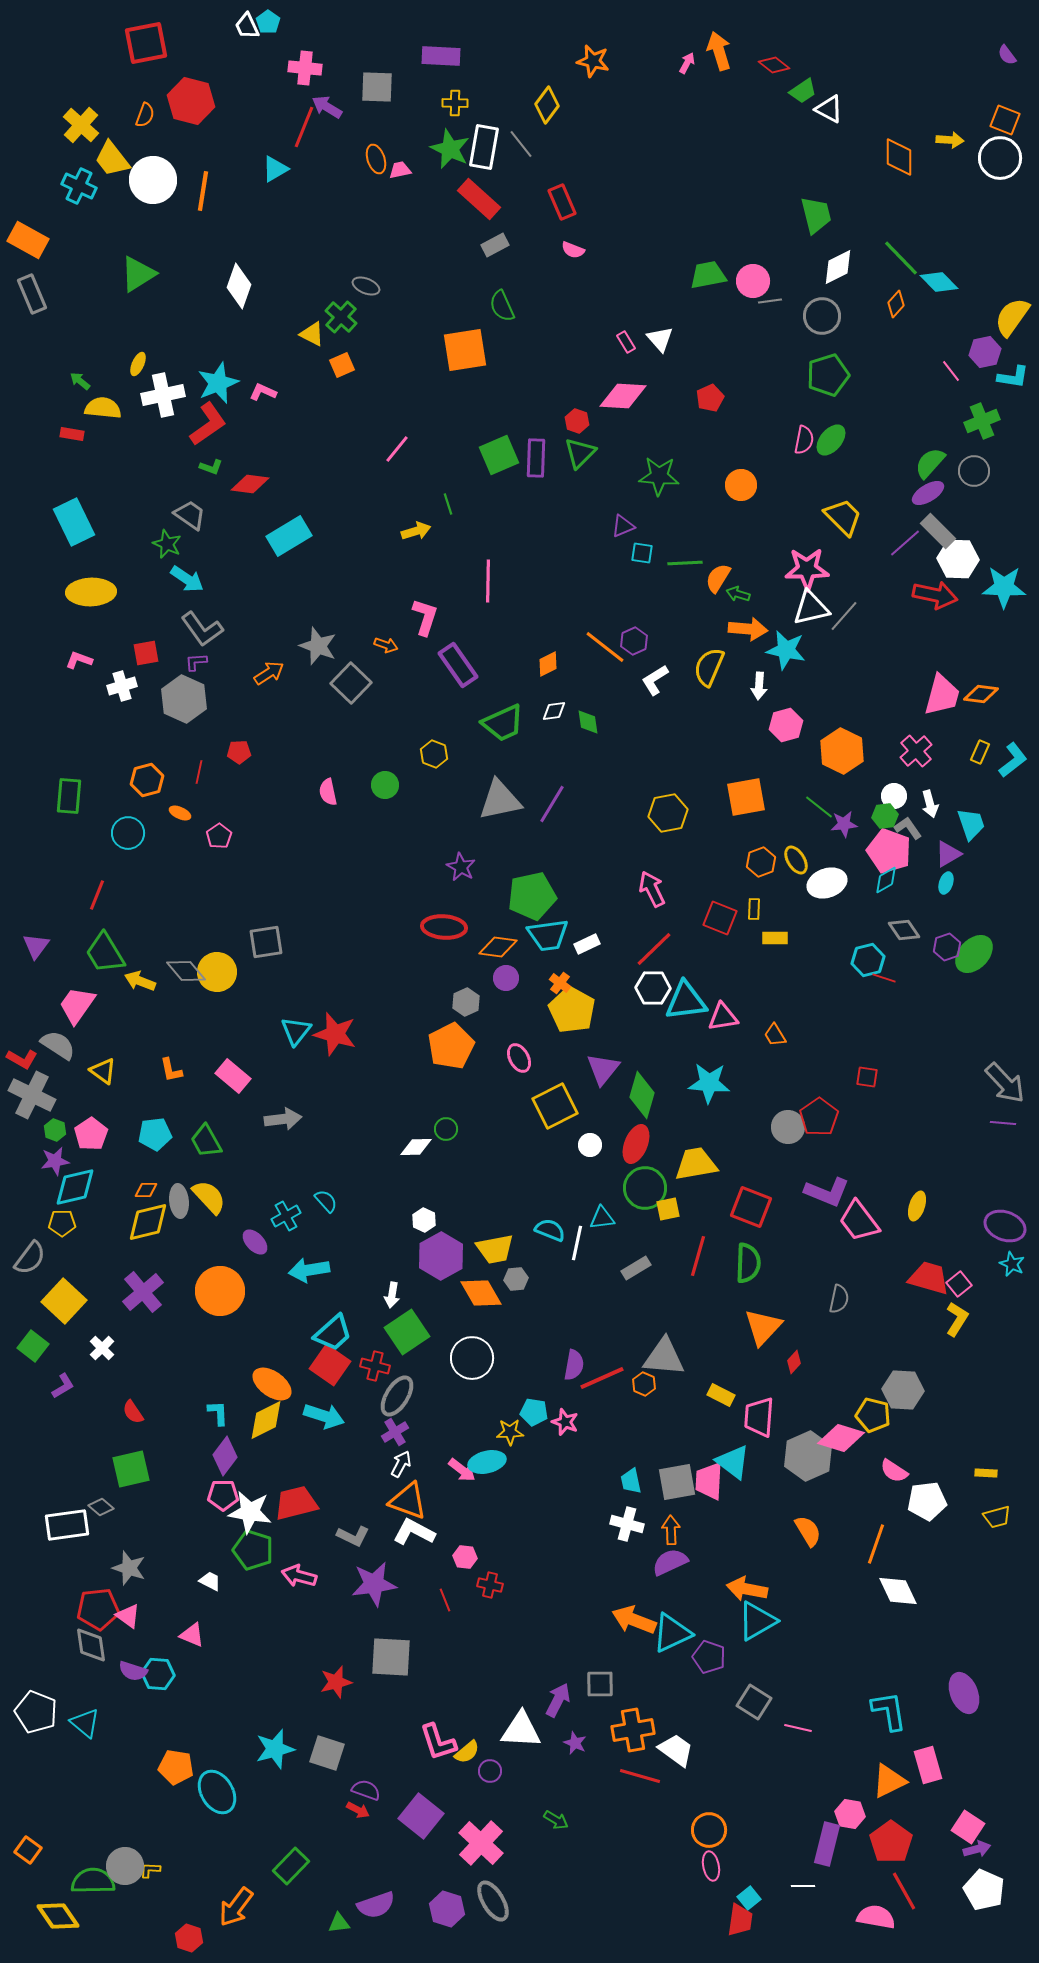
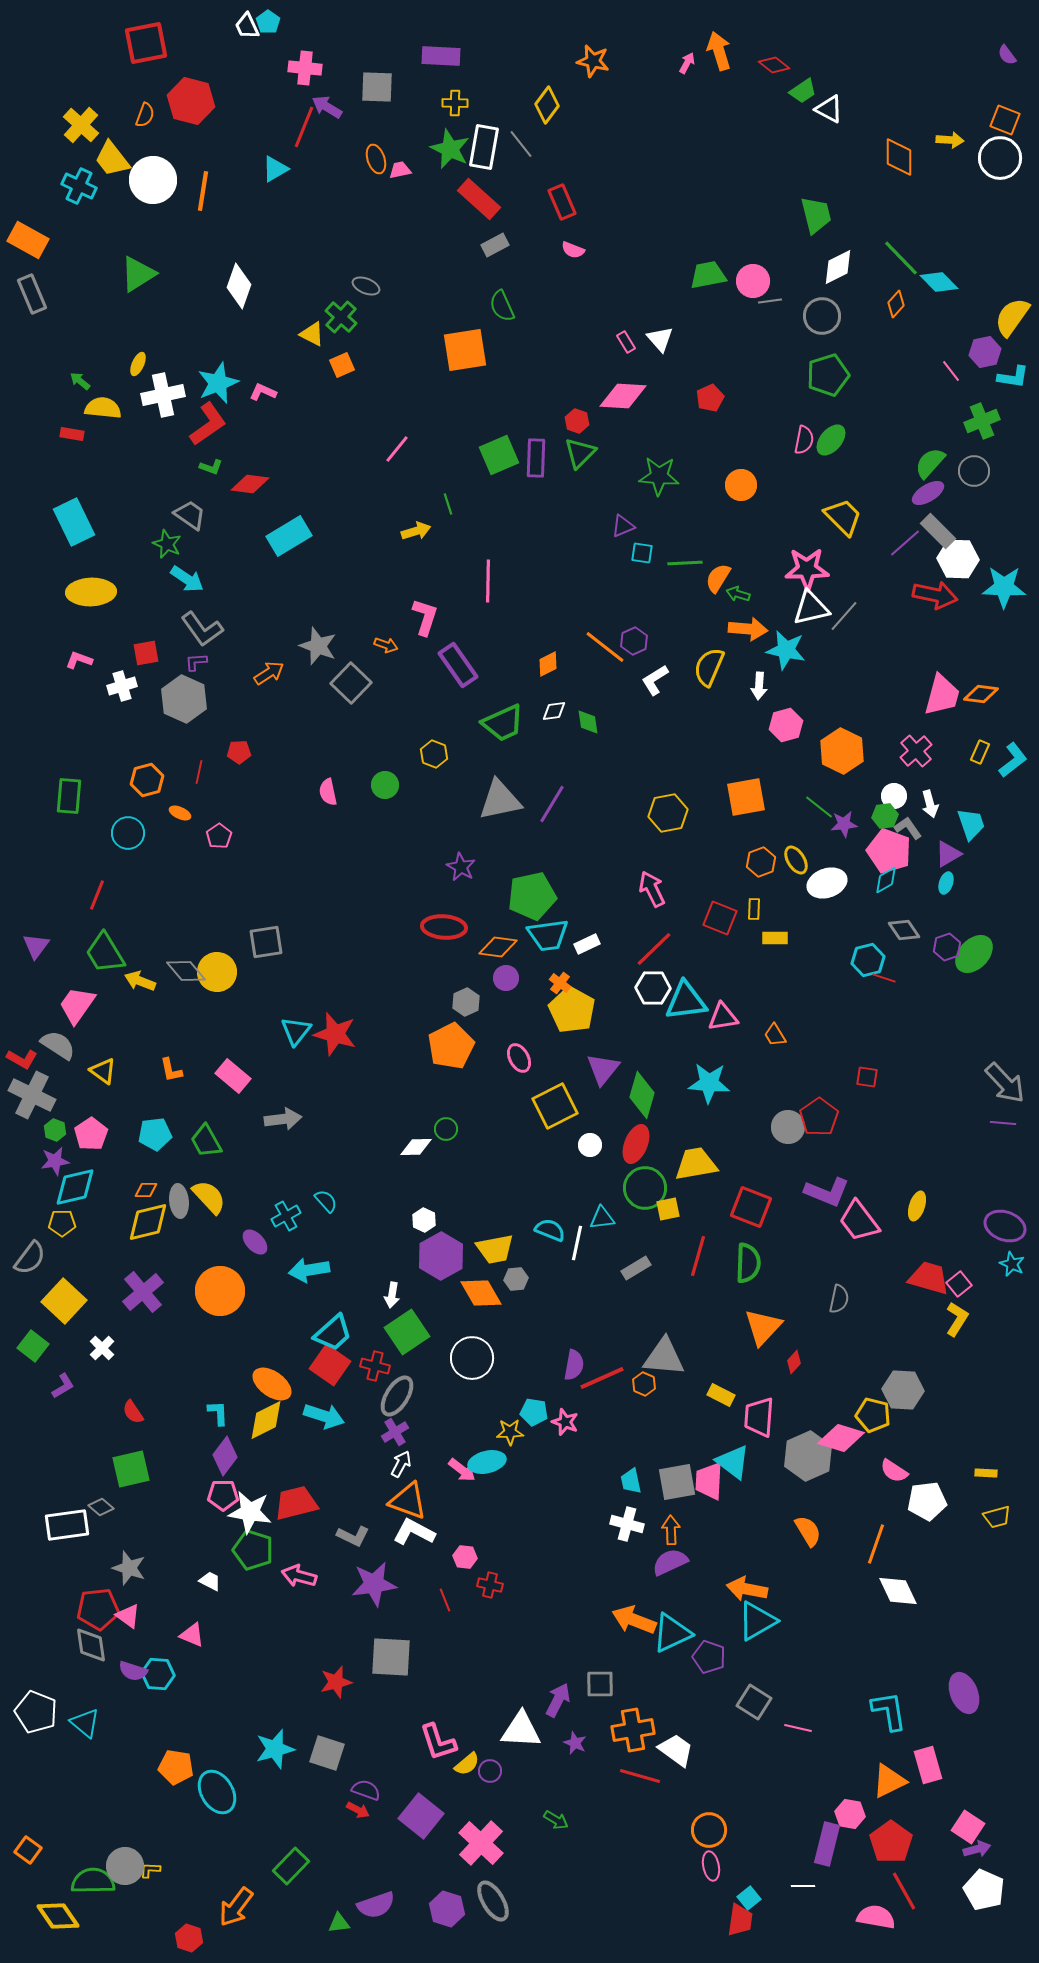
yellow semicircle at (467, 1752): moved 12 px down
